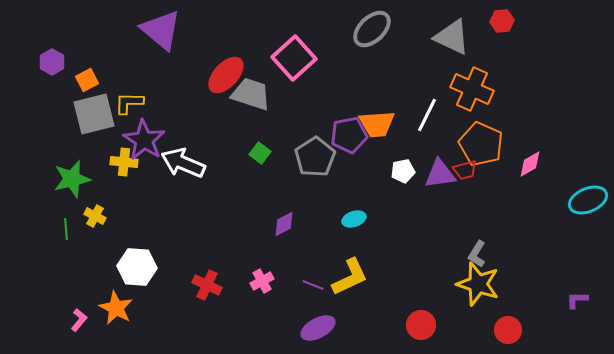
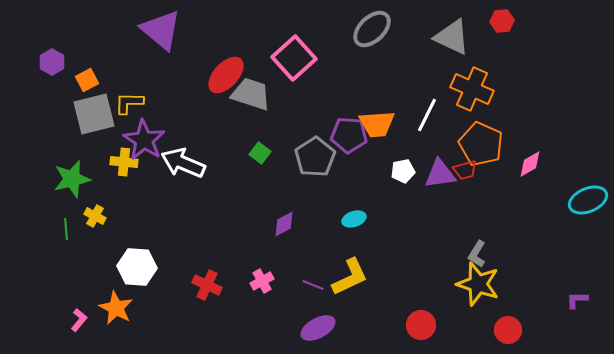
purple pentagon at (349, 135): rotated 15 degrees clockwise
